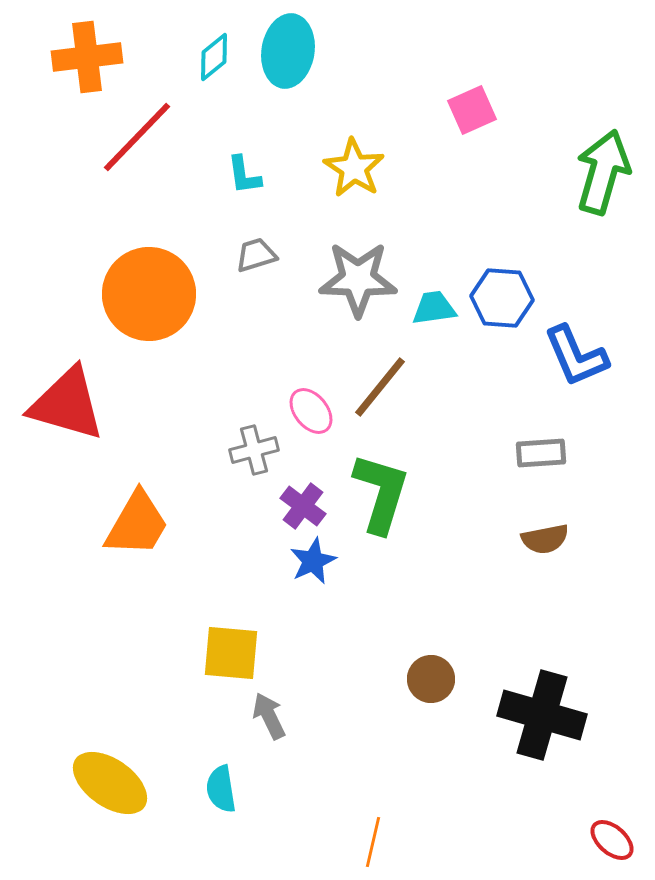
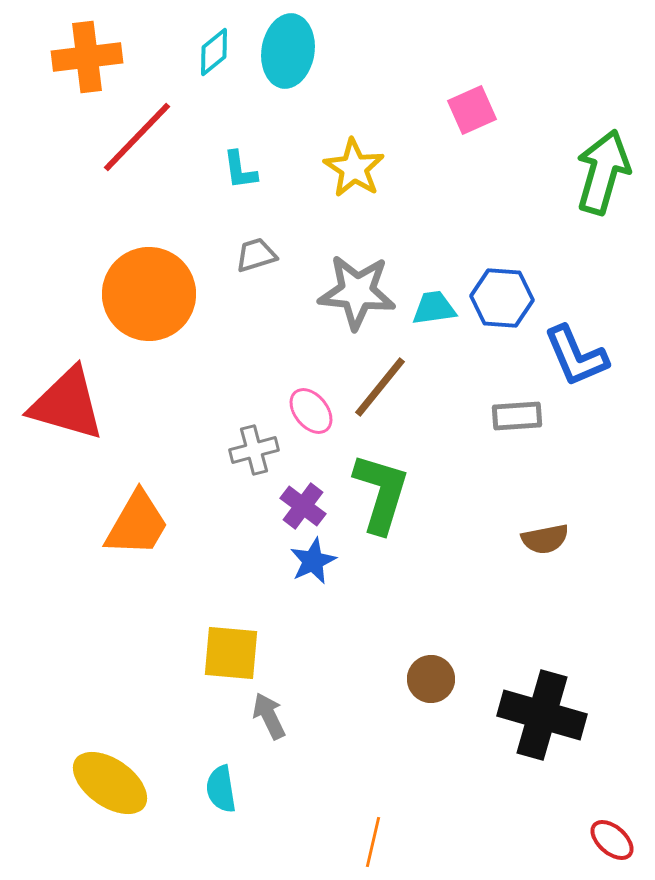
cyan diamond: moved 5 px up
cyan L-shape: moved 4 px left, 5 px up
gray star: moved 1 px left, 13 px down; rotated 4 degrees clockwise
gray rectangle: moved 24 px left, 37 px up
